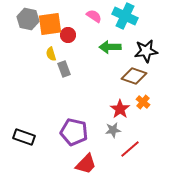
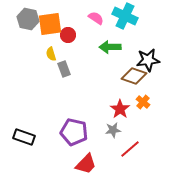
pink semicircle: moved 2 px right, 2 px down
black star: moved 2 px right, 9 px down
